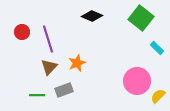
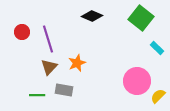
gray rectangle: rotated 30 degrees clockwise
